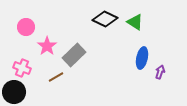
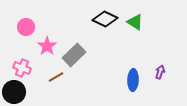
blue ellipse: moved 9 px left, 22 px down; rotated 10 degrees counterclockwise
